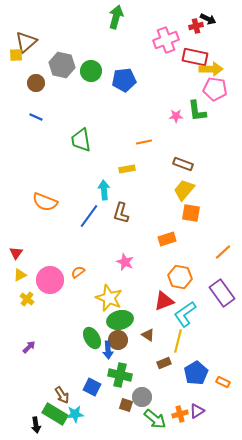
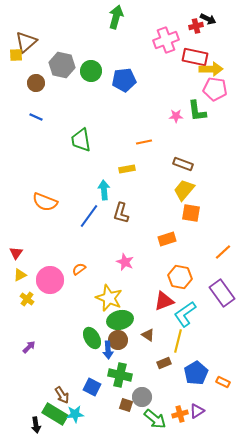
orange semicircle at (78, 272): moved 1 px right, 3 px up
